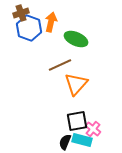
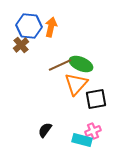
brown cross: moved 32 px down; rotated 21 degrees counterclockwise
orange arrow: moved 5 px down
blue hexagon: moved 2 px up; rotated 15 degrees counterclockwise
green ellipse: moved 5 px right, 25 px down
black square: moved 19 px right, 22 px up
pink cross: moved 2 px down; rotated 28 degrees clockwise
black semicircle: moved 20 px left, 12 px up; rotated 14 degrees clockwise
